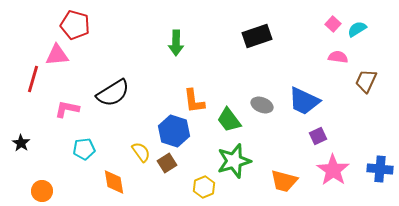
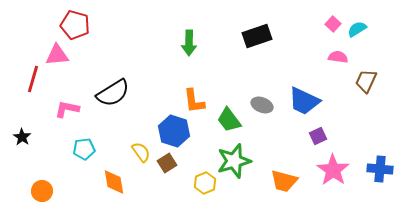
green arrow: moved 13 px right
black star: moved 1 px right, 6 px up
yellow hexagon: moved 1 px right, 4 px up
